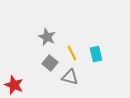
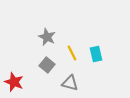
gray square: moved 3 px left, 2 px down
gray triangle: moved 6 px down
red star: moved 3 px up
